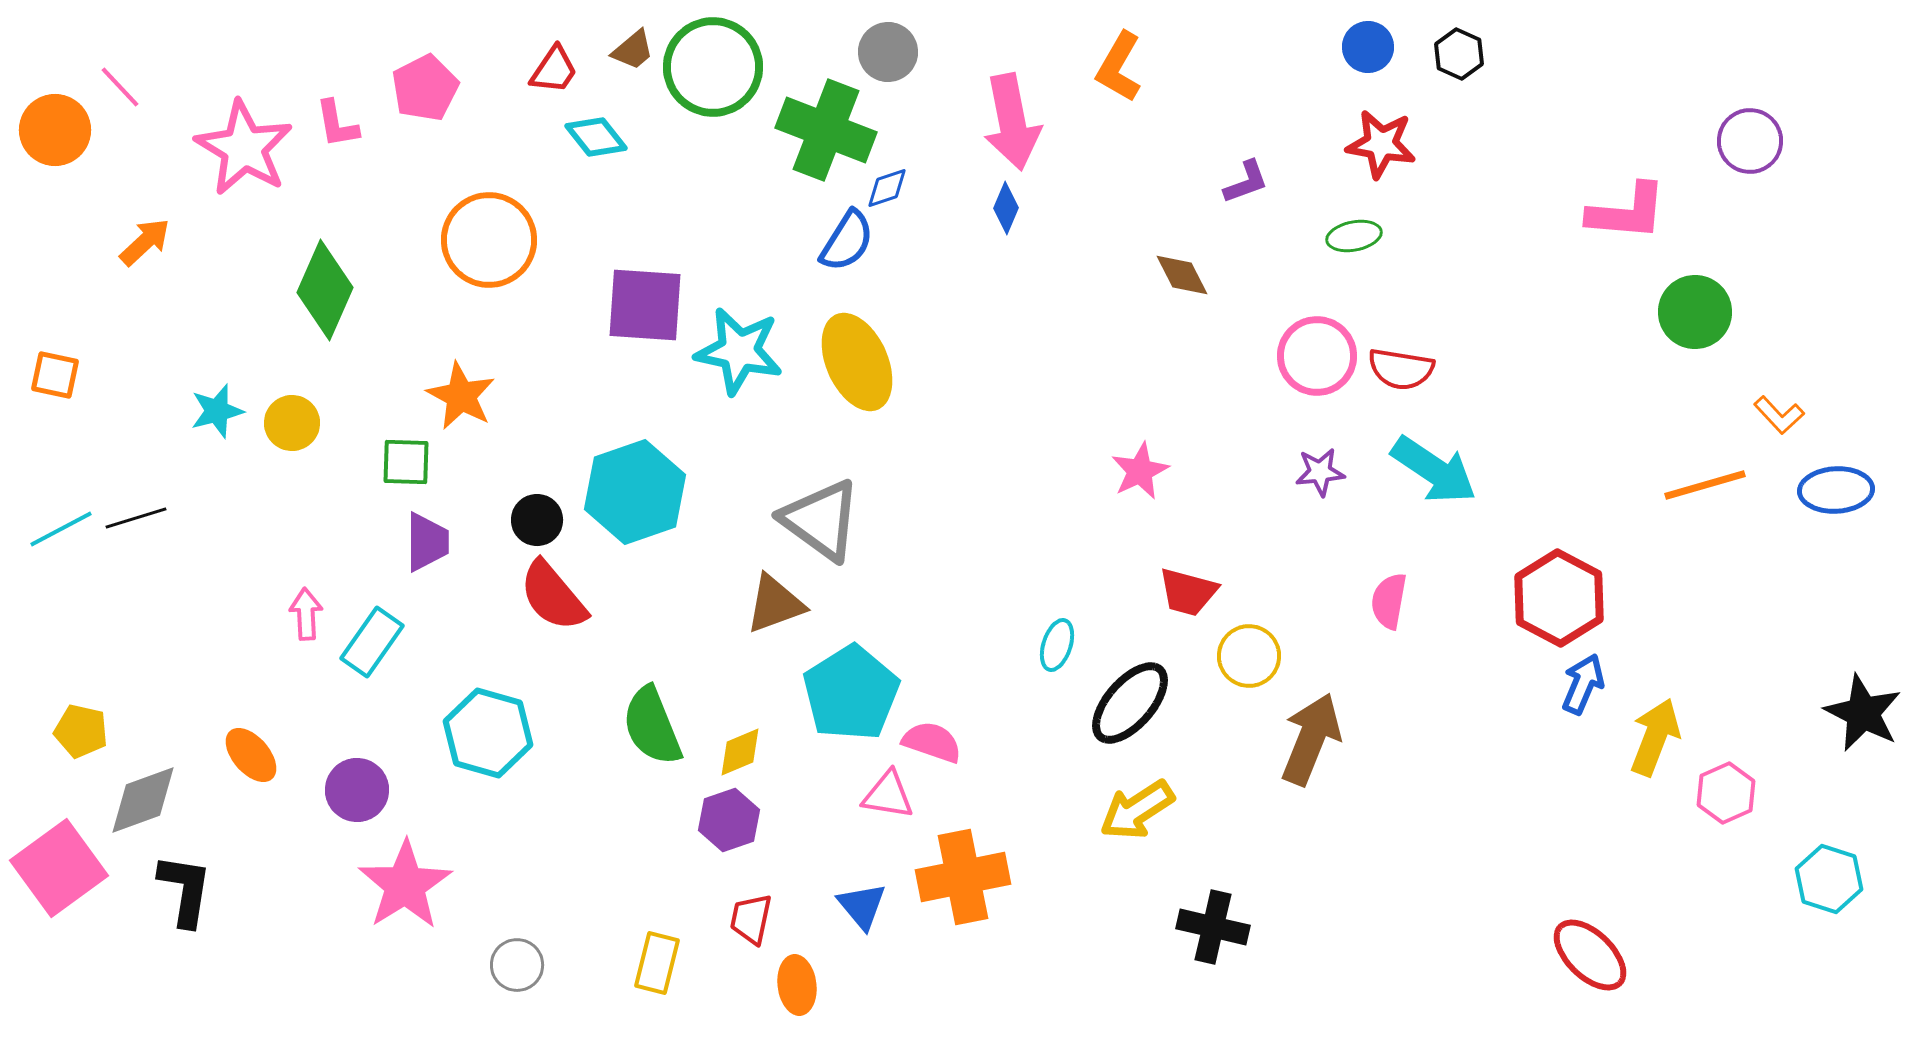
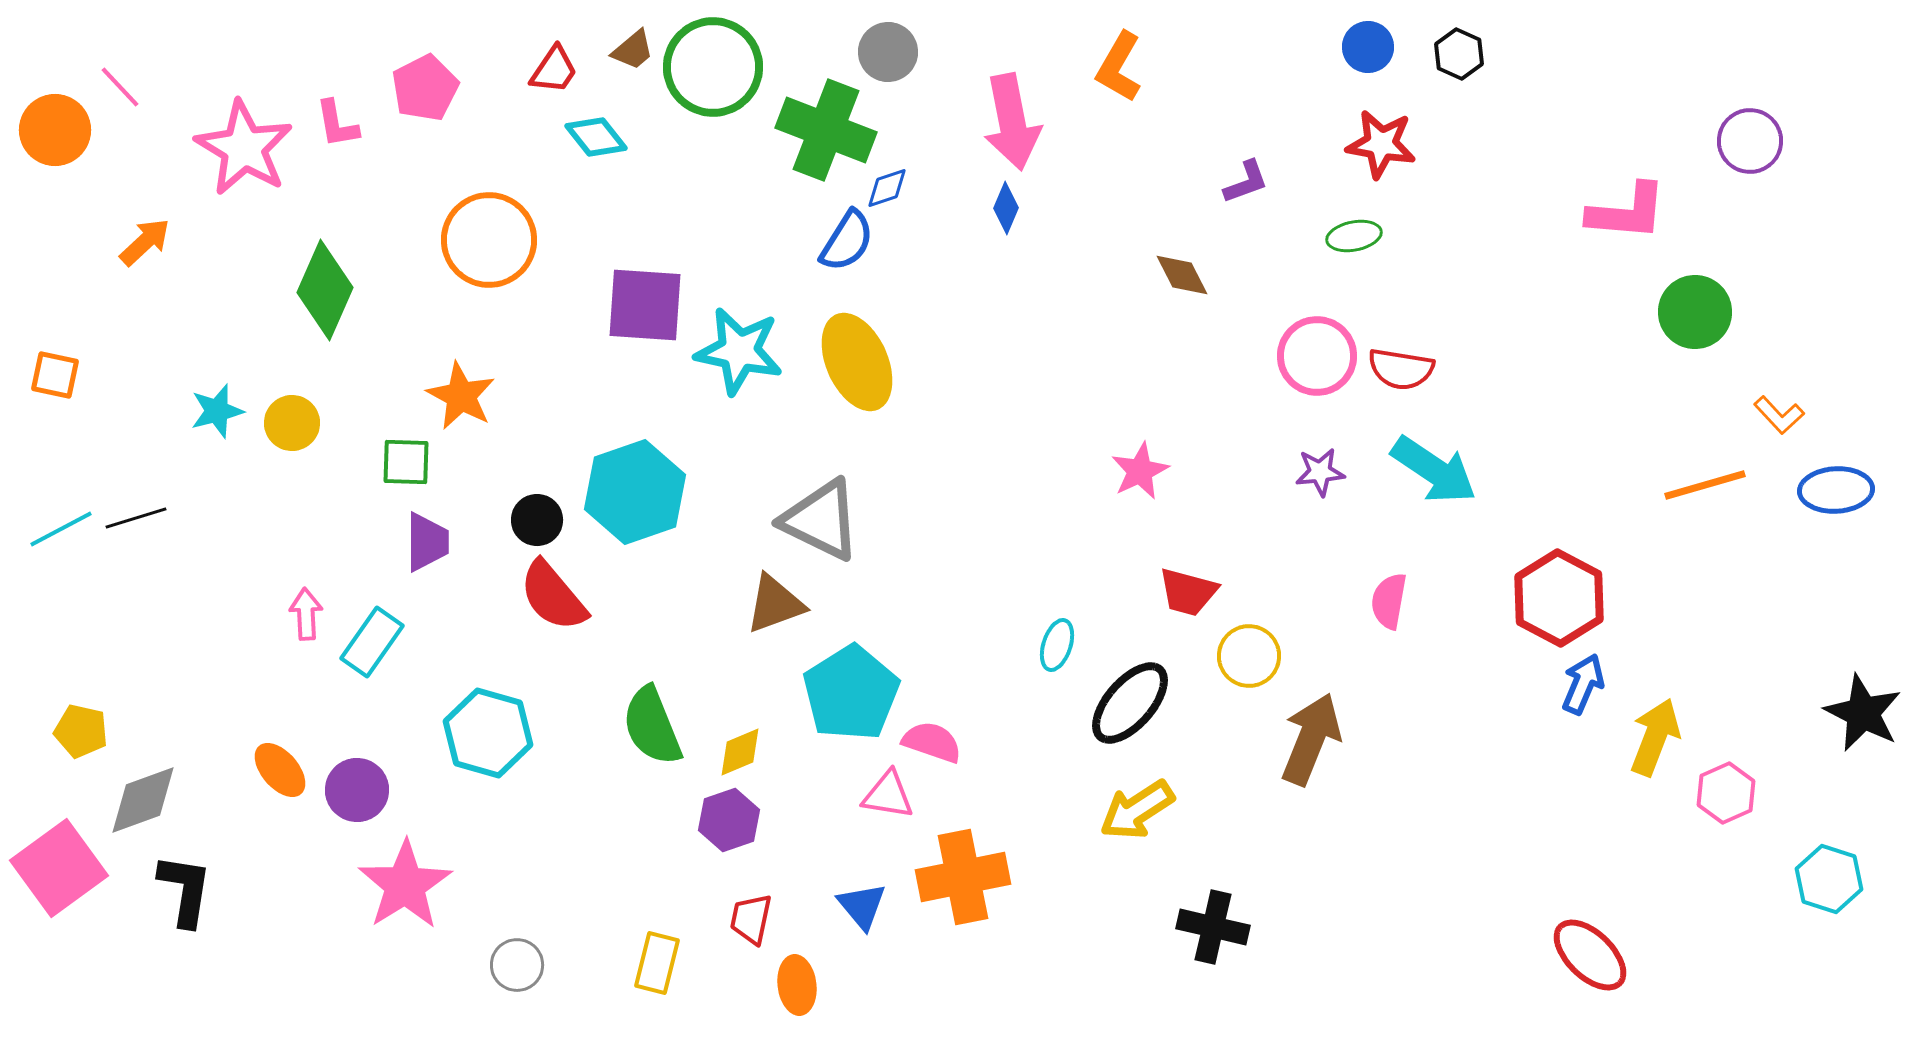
gray triangle at (821, 520): rotated 10 degrees counterclockwise
orange ellipse at (251, 755): moved 29 px right, 15 px down
